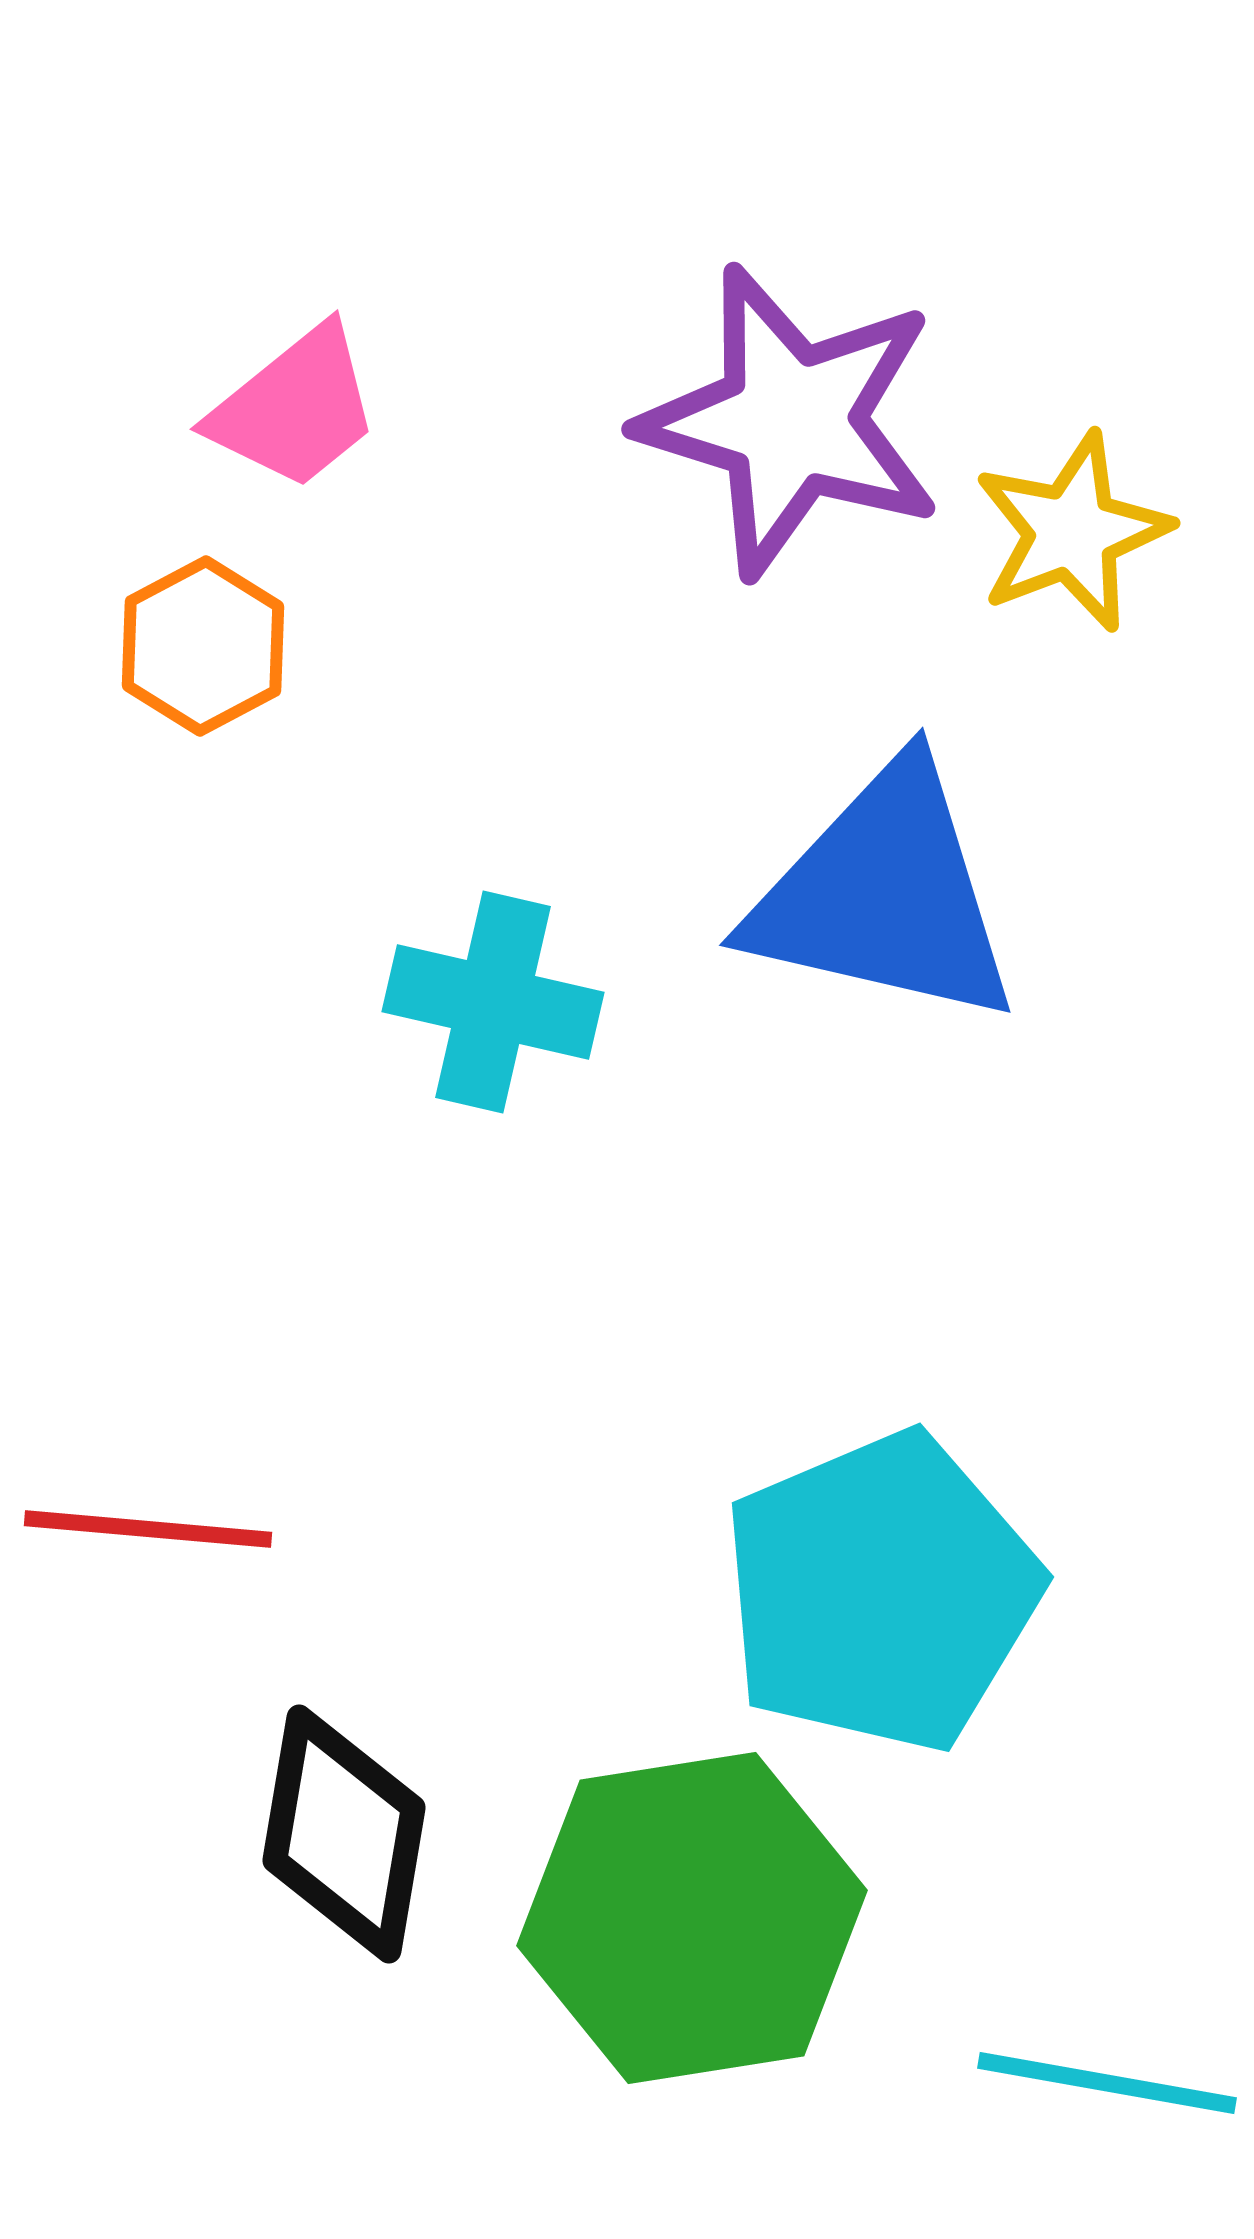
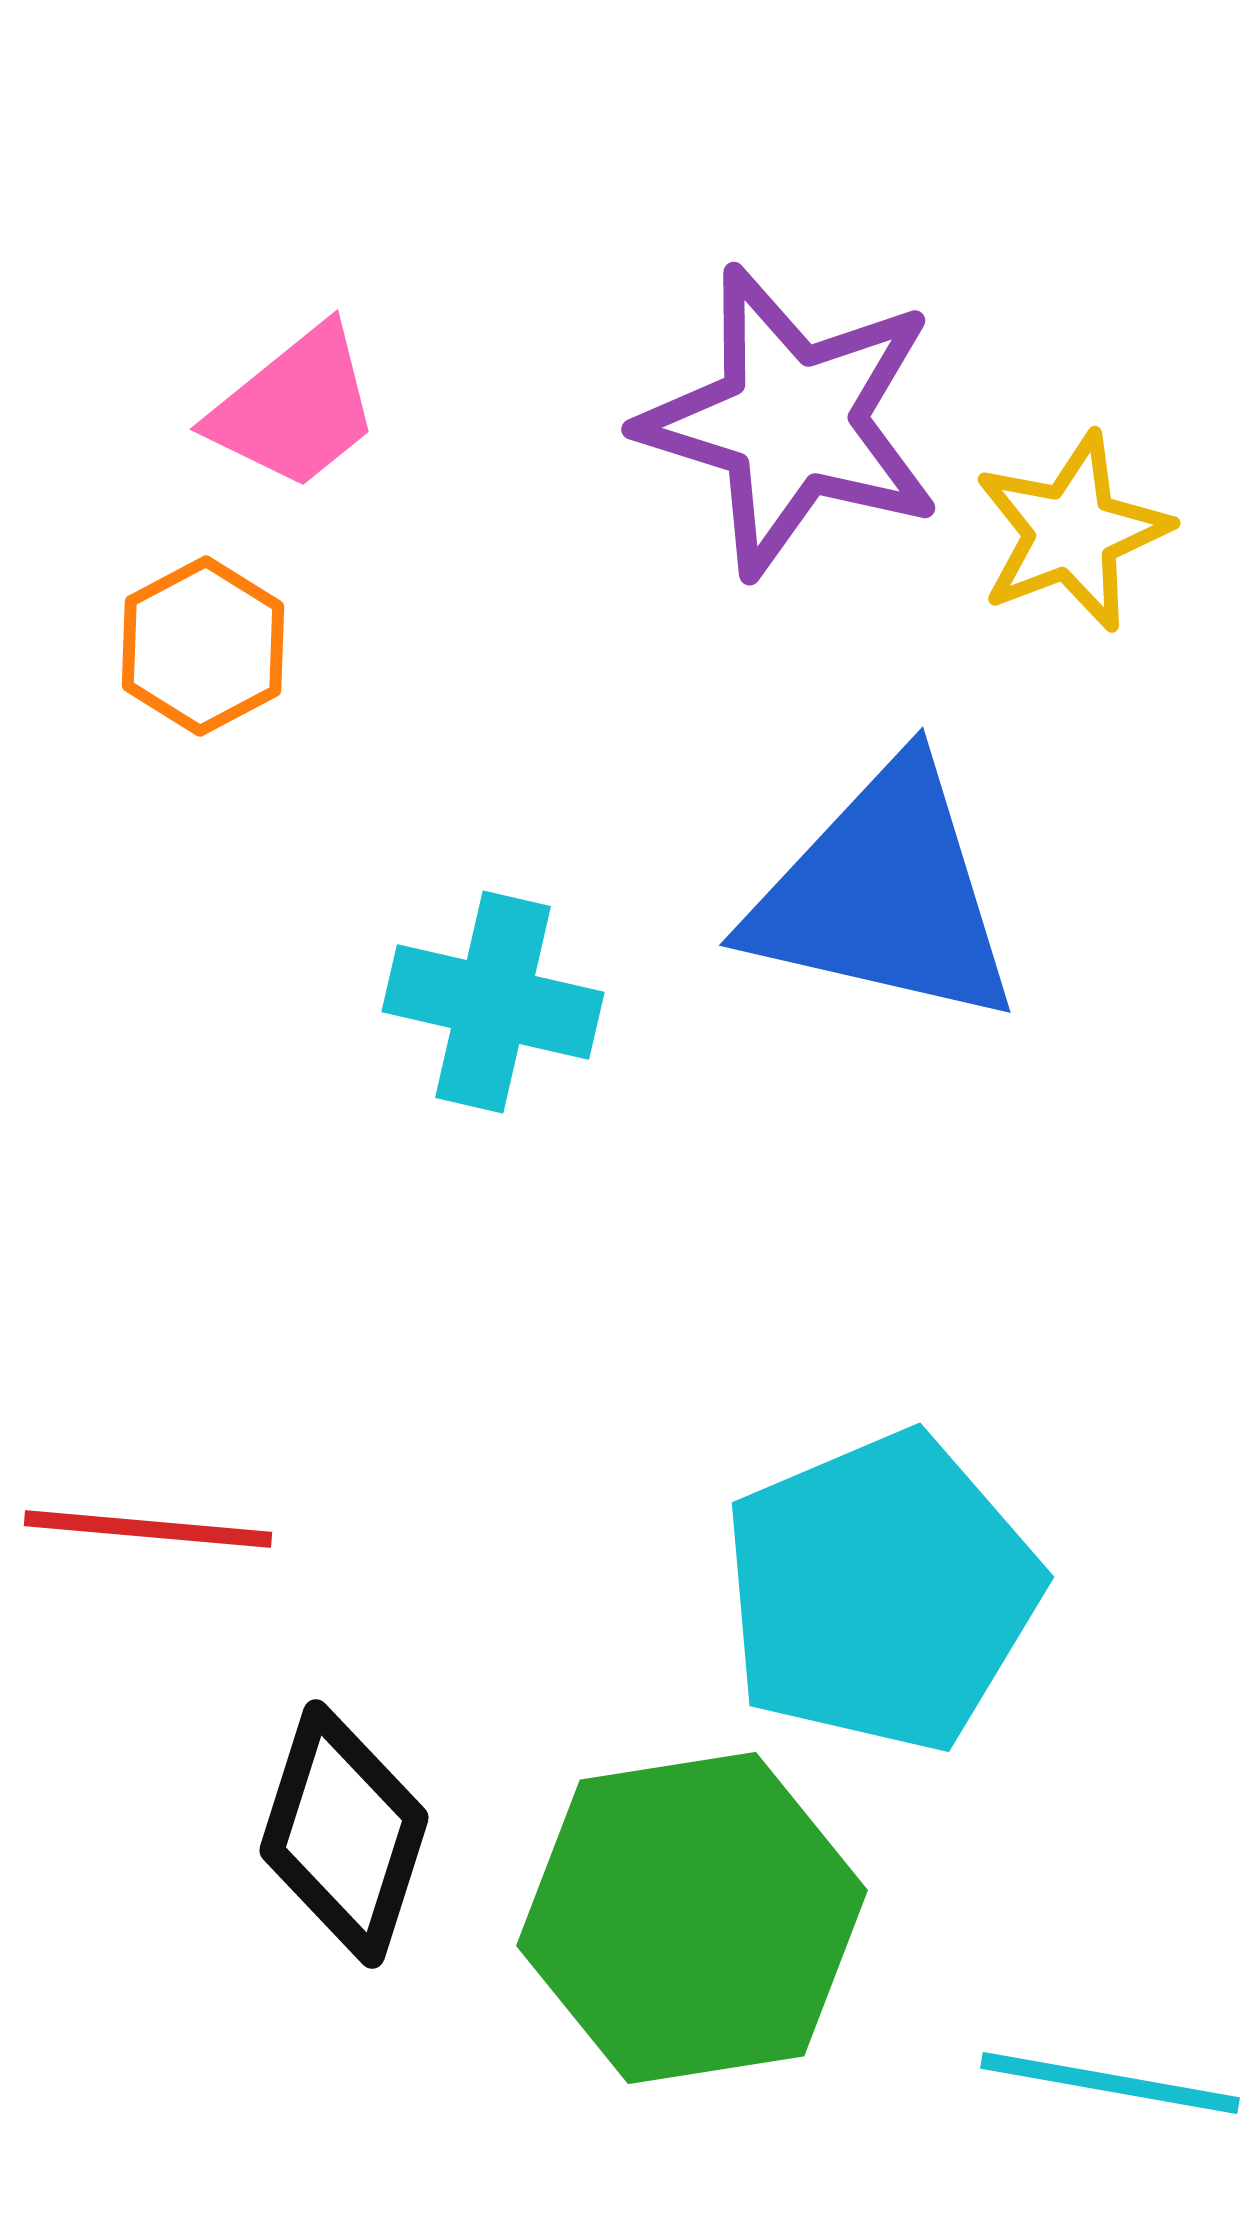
black diamond: rotated 8 degrees clockwise
cyan line: moved 3 px right
